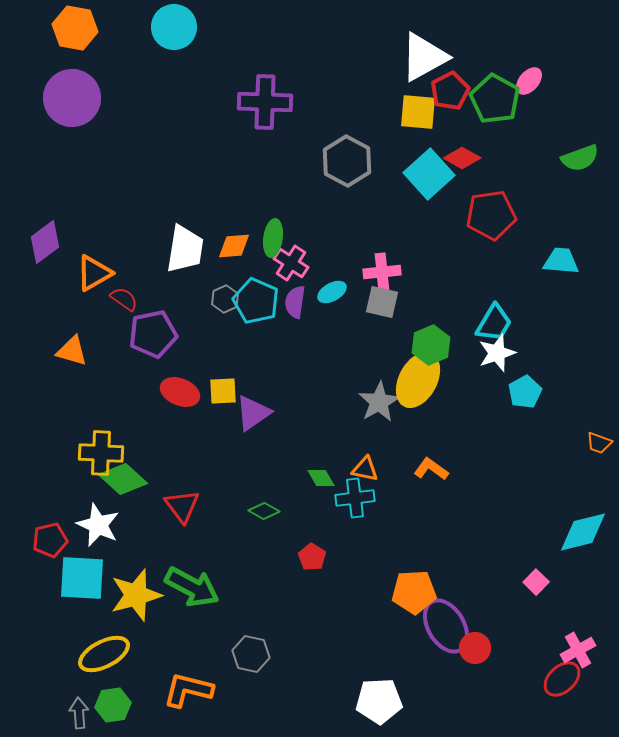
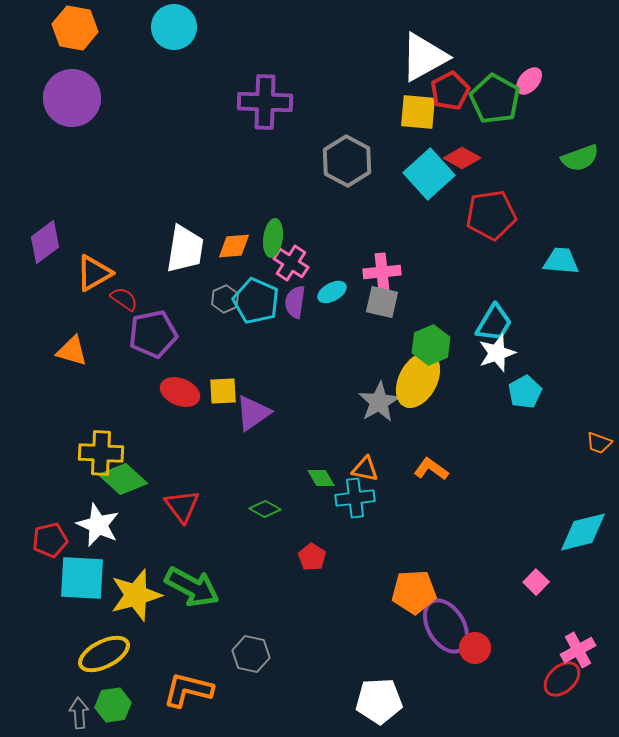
green diamond at (264, 511): moved 1 px right, 2 px up
